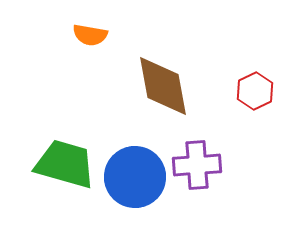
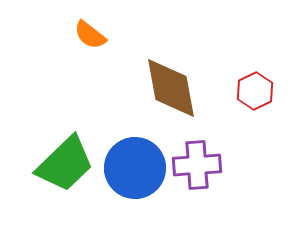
orange semicircle: rotated 28 degrees clockwise
brown diamond: moved 8 px right, 2 px down
green trapezoid: rotated 120 degrees clockwise
blue circle: moved 9 px up
